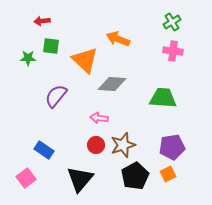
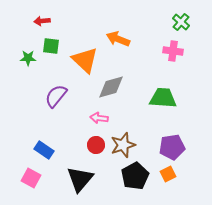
green cross: moved 9 px right; rotated 18 degrees counterclockwise
gray diamond: moved 1 px left, 3 px down; rotated 20 degrees counterclockwise
pink square: moved 5 px right; rotated 24 degrees counterclockwise
